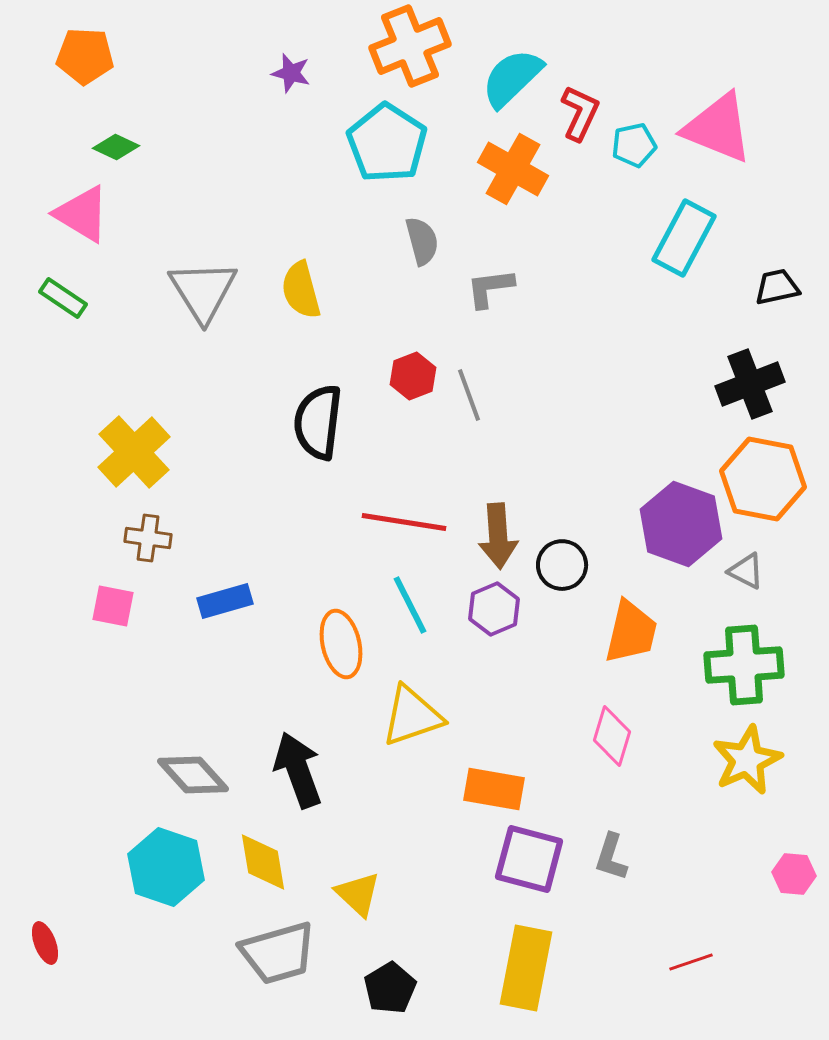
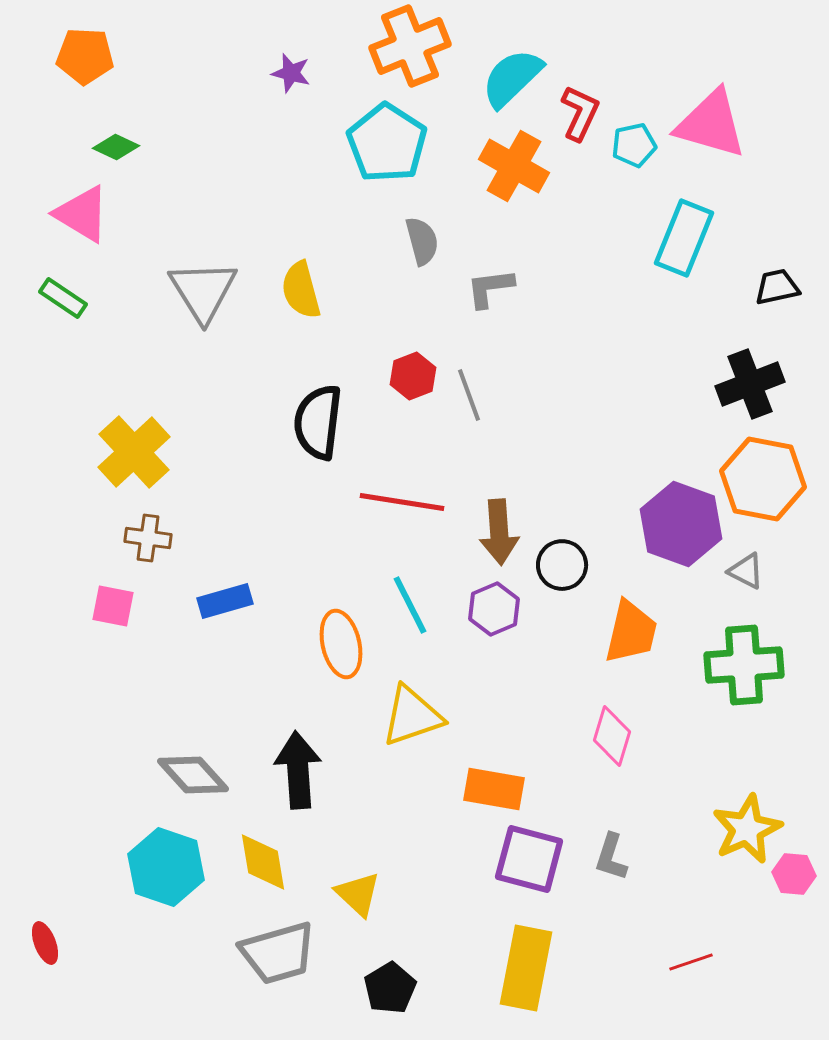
pink triangle at (718, 128): moved 7 px left, 4 px up; rotated 6 degrees counterclockwise
orange cross at (513, 169): moved 1 px right, 3 px up
cyan rectangle at (684, 238): rotated 6 degrees counterclockwise
red line at (404, 522): moved 2 px left, 20 px up
brown arrow at (498, 536): moved 1 px right, 4 px up
yellow star at (747, 760): moved 69 px down
black arrow at (298, 770): rotated 16 degrees clockwise
